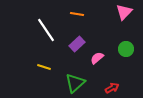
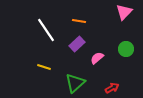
orange line: moved 2 px right, 7 px down
